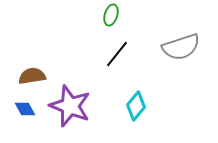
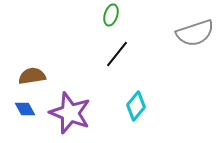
gray semicircle: moved 14 px right, 14 px up
purple star: moved 7 px down
